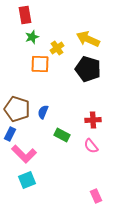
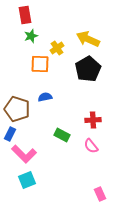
green star: moved 1 px left, 1 px up
black pentagon: rotated 25 degrees clockwise
blue semicircle: moved 2 px right, 15 px up; rotated 56 degrees clockwise
pink rectangle: moved 4 px right, 2 px up
